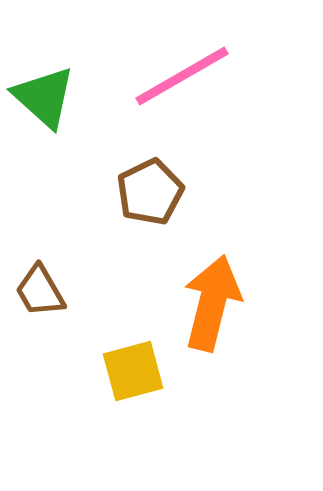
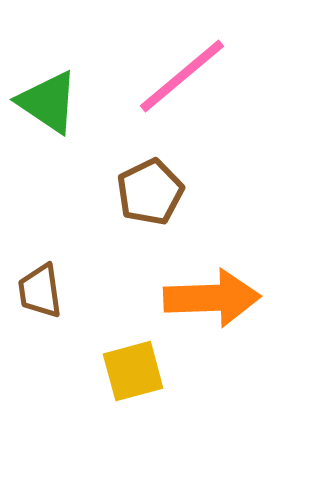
pink line: rotated 10 degrees counterclockwise
green triangle: moved 4 px right, 5 px down; rotated 8 degrees counterclockwise
brown trapezoid: rotated 22 degrees clockwise
orange arrow: moved 5 px up; rotated 74 degrees clockwise
